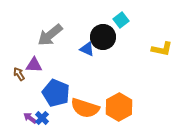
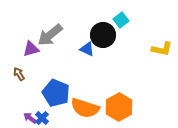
black circle: moved 2 px up
purple triangle: moved 3 px left, 16 px up; rotated 18 degrees counterclockwise
